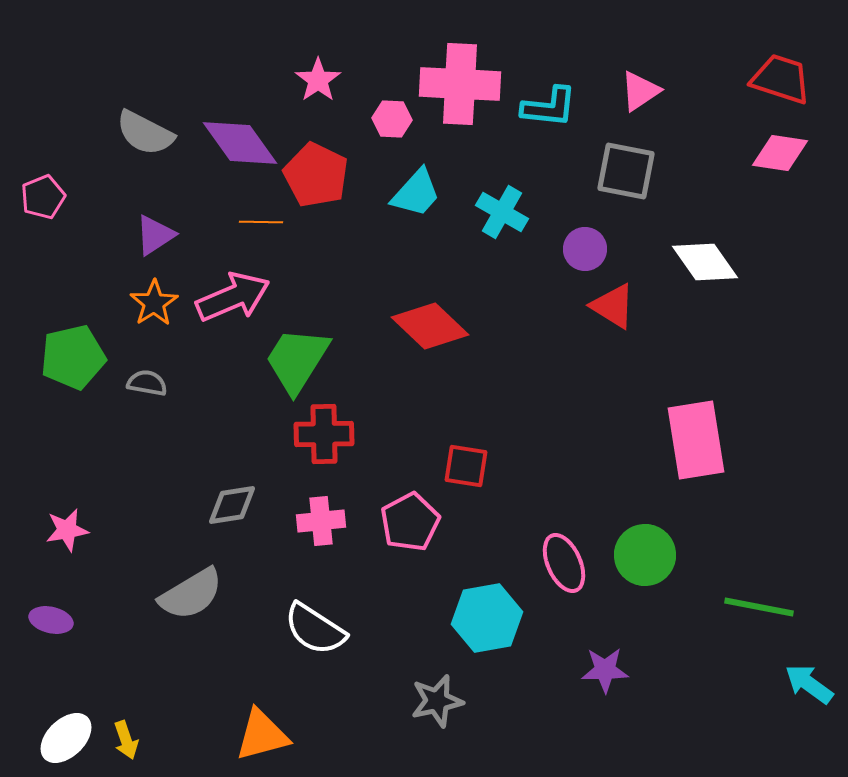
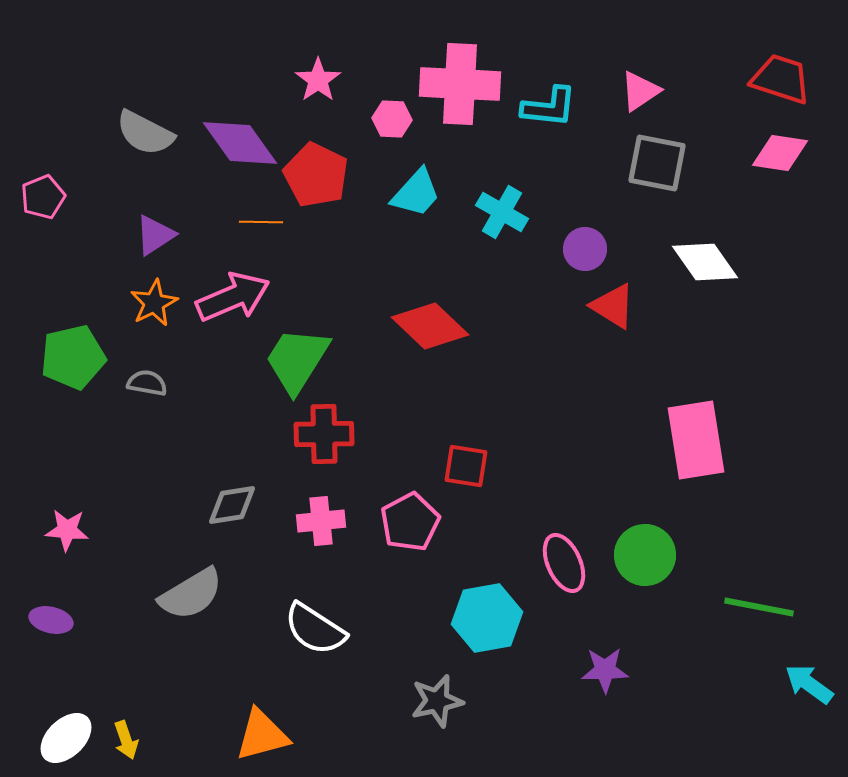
gray square at (626, 171): moved 31 px right, 8 px up
orange star at (154, 303): rotated 6 degrees clockwise
pink star at (67, 530): rotated 15 degrees clockwise
